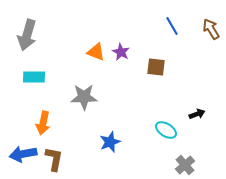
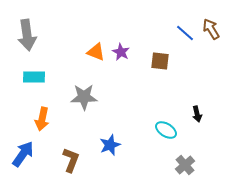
blue line: moved 13 px right, 7 px down; rotated 18 degrees counterclockwise
gray arrow: rotated 24 degrees counterclockwise
brown square: moved 4 px right, 6 px up
black arrow: rotated 98 degrees clockwise
orange arrow: moved 1 px left, 4 px up
blue star: moved 3 px down
blue arrow: rotated 136 degrees clockwise
brown L-shape: moved 17 px right, 1 px down; rotated 10 degrees clockwise
